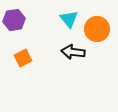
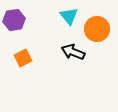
cyan triangle: moved 3 px up
black arrow: rotated 15 degrees clockwise
